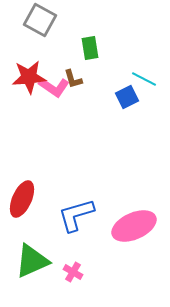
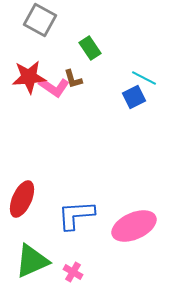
green rectangle: rotated 25 degrees counterclockwise
cyan line: moved 1 px up
blue square: moved 7 px right
blue L-shape: rotated 12 degrees clockwise
